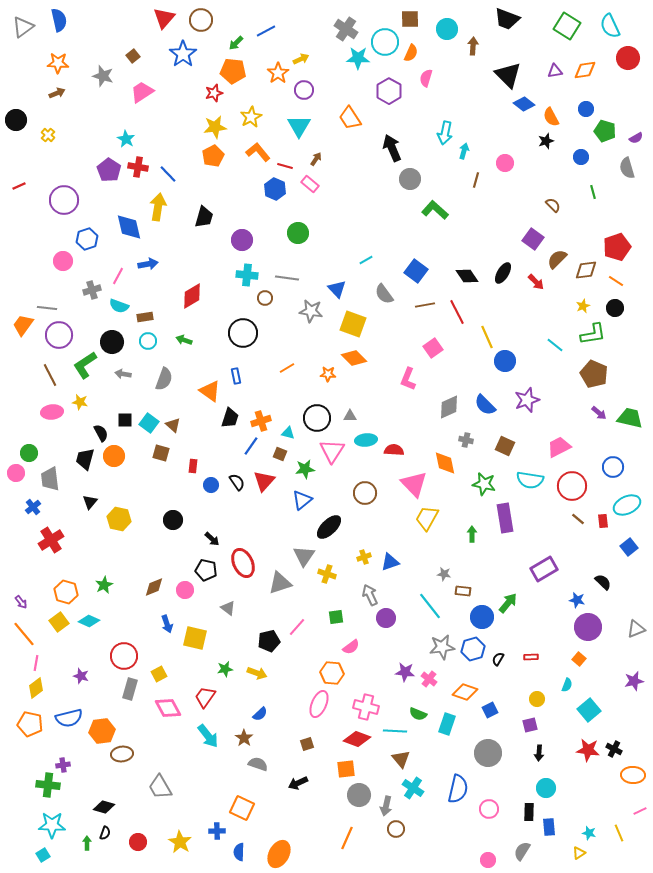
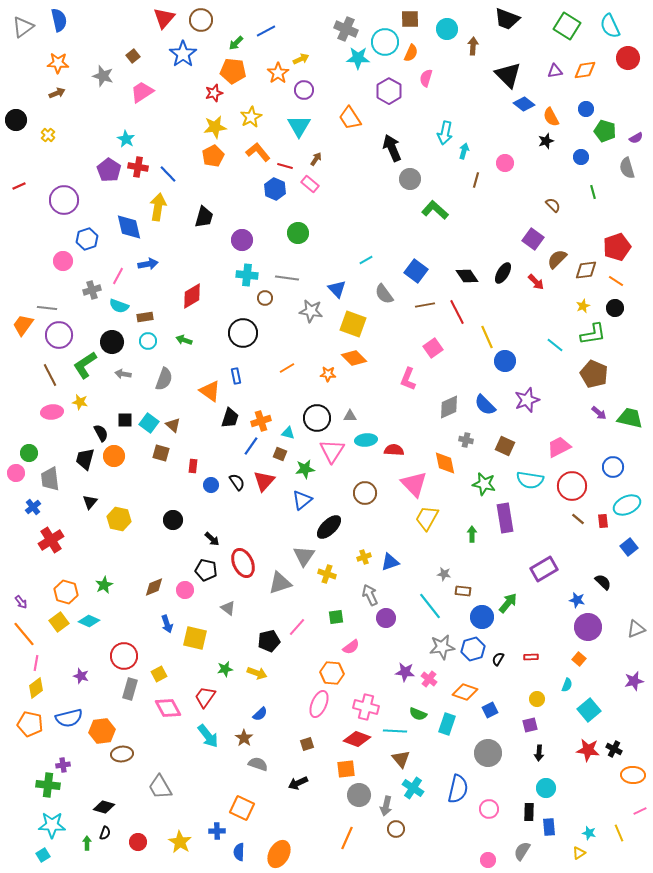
gray cross at (346, 29): rotated 10 degrees counterclockwise
